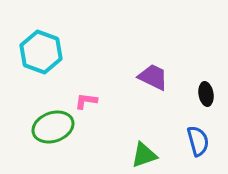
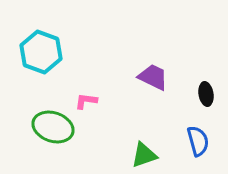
green ellipse: rotated 39 degrees clockwise
